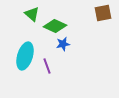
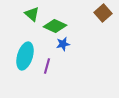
brown square: rotated 30 degrees counterclockwise
purple line: rotated 35 degrees clockwise
